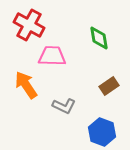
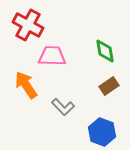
red cross: moved 1 px left
green diamond: moved 6 px right, 13 px down
gray L-shape: moved 1 px left, 1 px down; rotated 20 degrees clockwise
